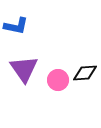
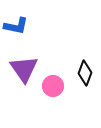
black diamond: rotated 65 degrees counterclockwise
pink circle: moved 5 px left, 6 px down
